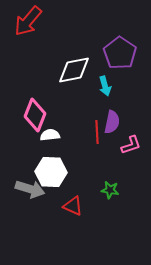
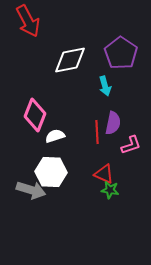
red arrow: rotated 68 degrees counterclockwise
purple pentagon: moved 1 px right
white diamond: moved 4 px left, 10 px up
purple semicircle: moved 1 px right, 1 px down
white semicircle: moved 5 px right, 1 px down; rotated 12 degrees counterclockwise
gray arrow: moved 1 px right, 1 px down
red triangle: moved 31 px right, 32 px up
